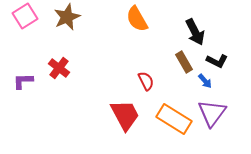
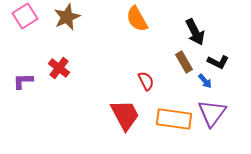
black L-shape: moved 1 px right, 1 px down
orange rectangle: rotated 24 degrees counterclockwise
